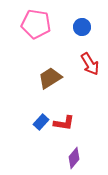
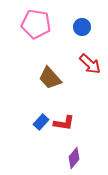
red arrow: rotated 15 degrees counterclockwise
brown trapezoid: rotated 100 degrees counterclockwise
